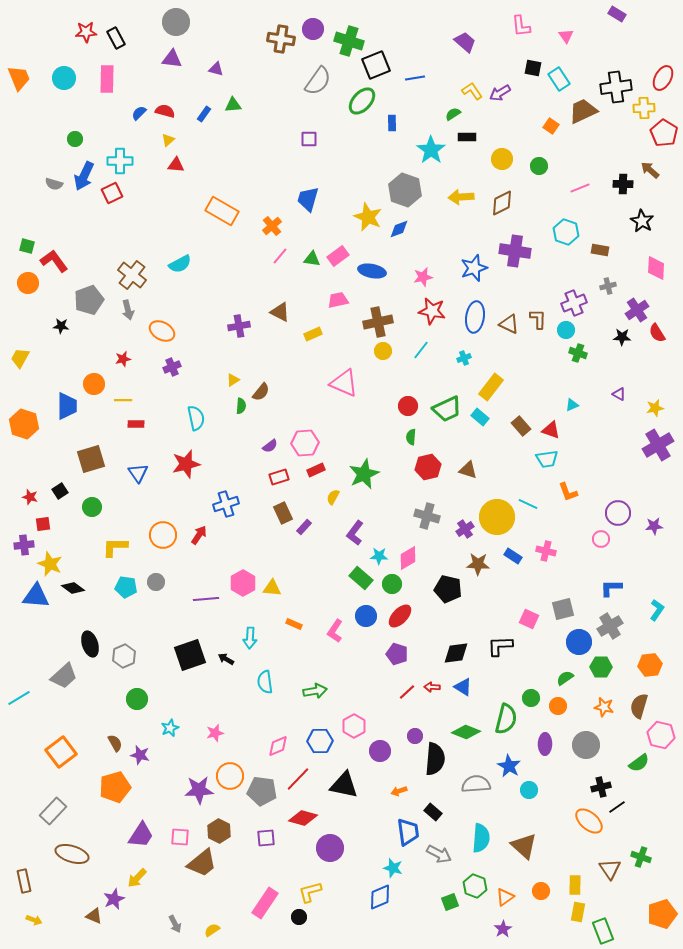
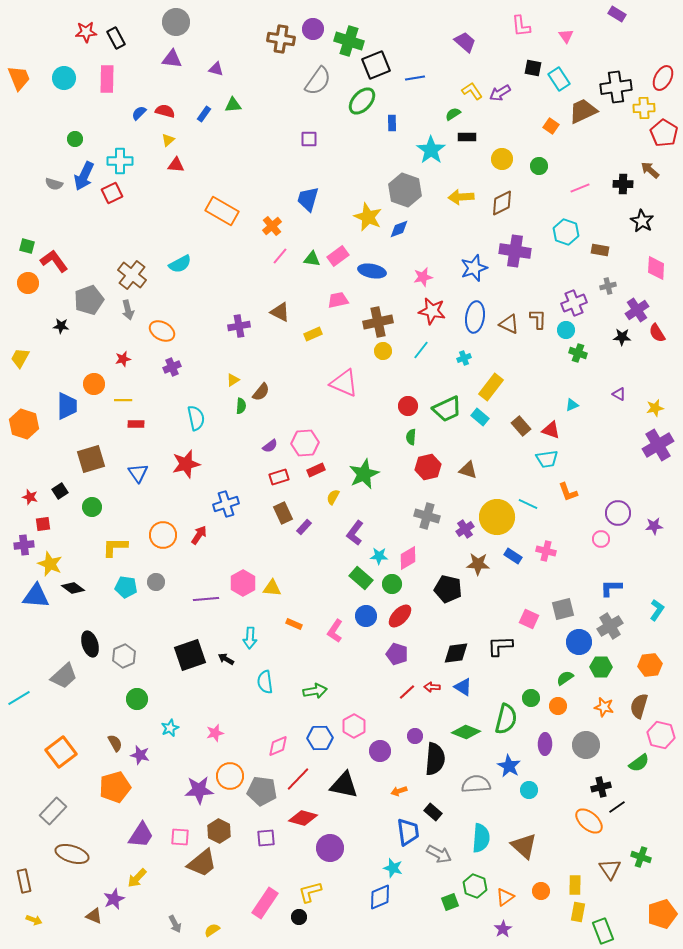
blue hexagon at (320, 741): moved 3 px up
